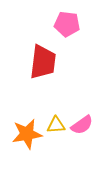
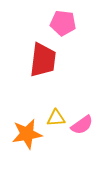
pink pentagon: moved 4 px left, 1 px up
red trapezoid: moved 2 px up
yellow triangle: moved 7 px up
